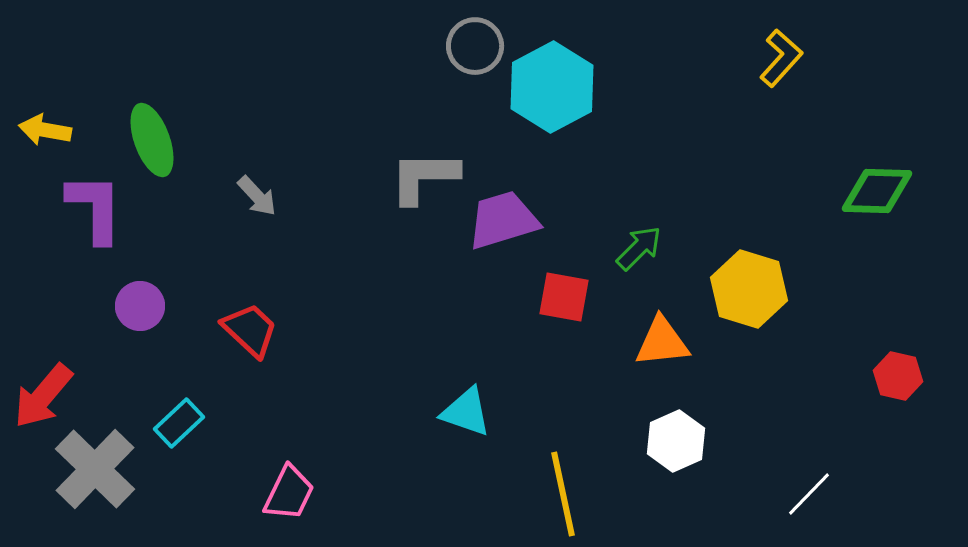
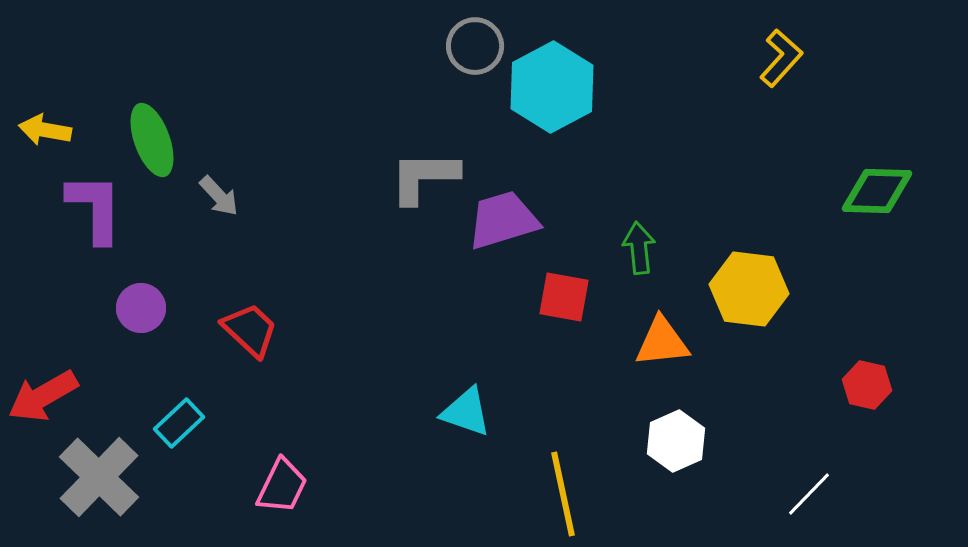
gray arrow: moved 38 px left
green arrow: rotated 51 degrees counterclockwise
yellow hexagon: rotated 10 degrees counterclockwise
purple circle: moved 1 px right, 2 px down
red hexagon: moved 31 px left, 9 px down
red arrow: rotated 20 degrees clockwise
gray cross: moved 4 px right, 8 px down
pink trapezoid: moved 7 px left, 7 px up
